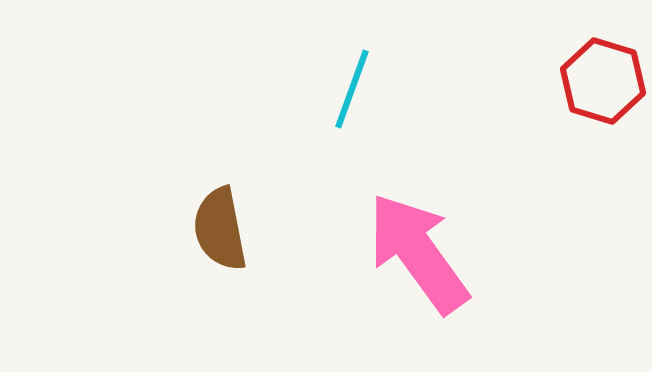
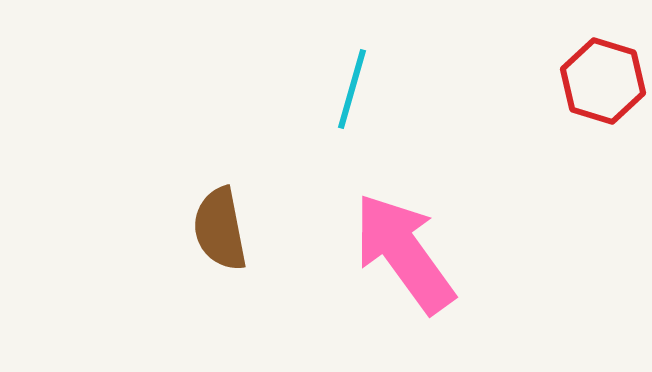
cyan line: rotated 4 degrees counterclockwise
pink arrow: moved 14 px left
